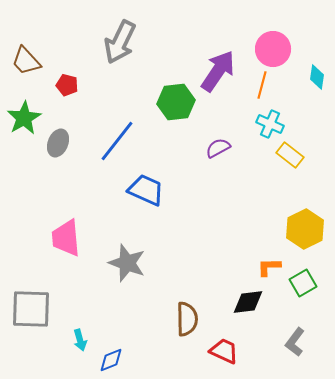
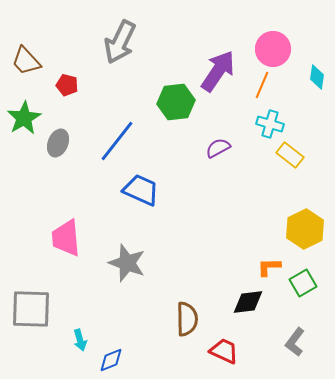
orange line: rotated 8 degrees clockwise
cyan cross: rotated 8 degrees counterclockwise
blue trapezoid: moved 5 px left
